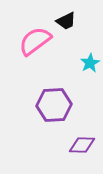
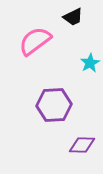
black trapezoid: moved 7 px right, 4 px up
